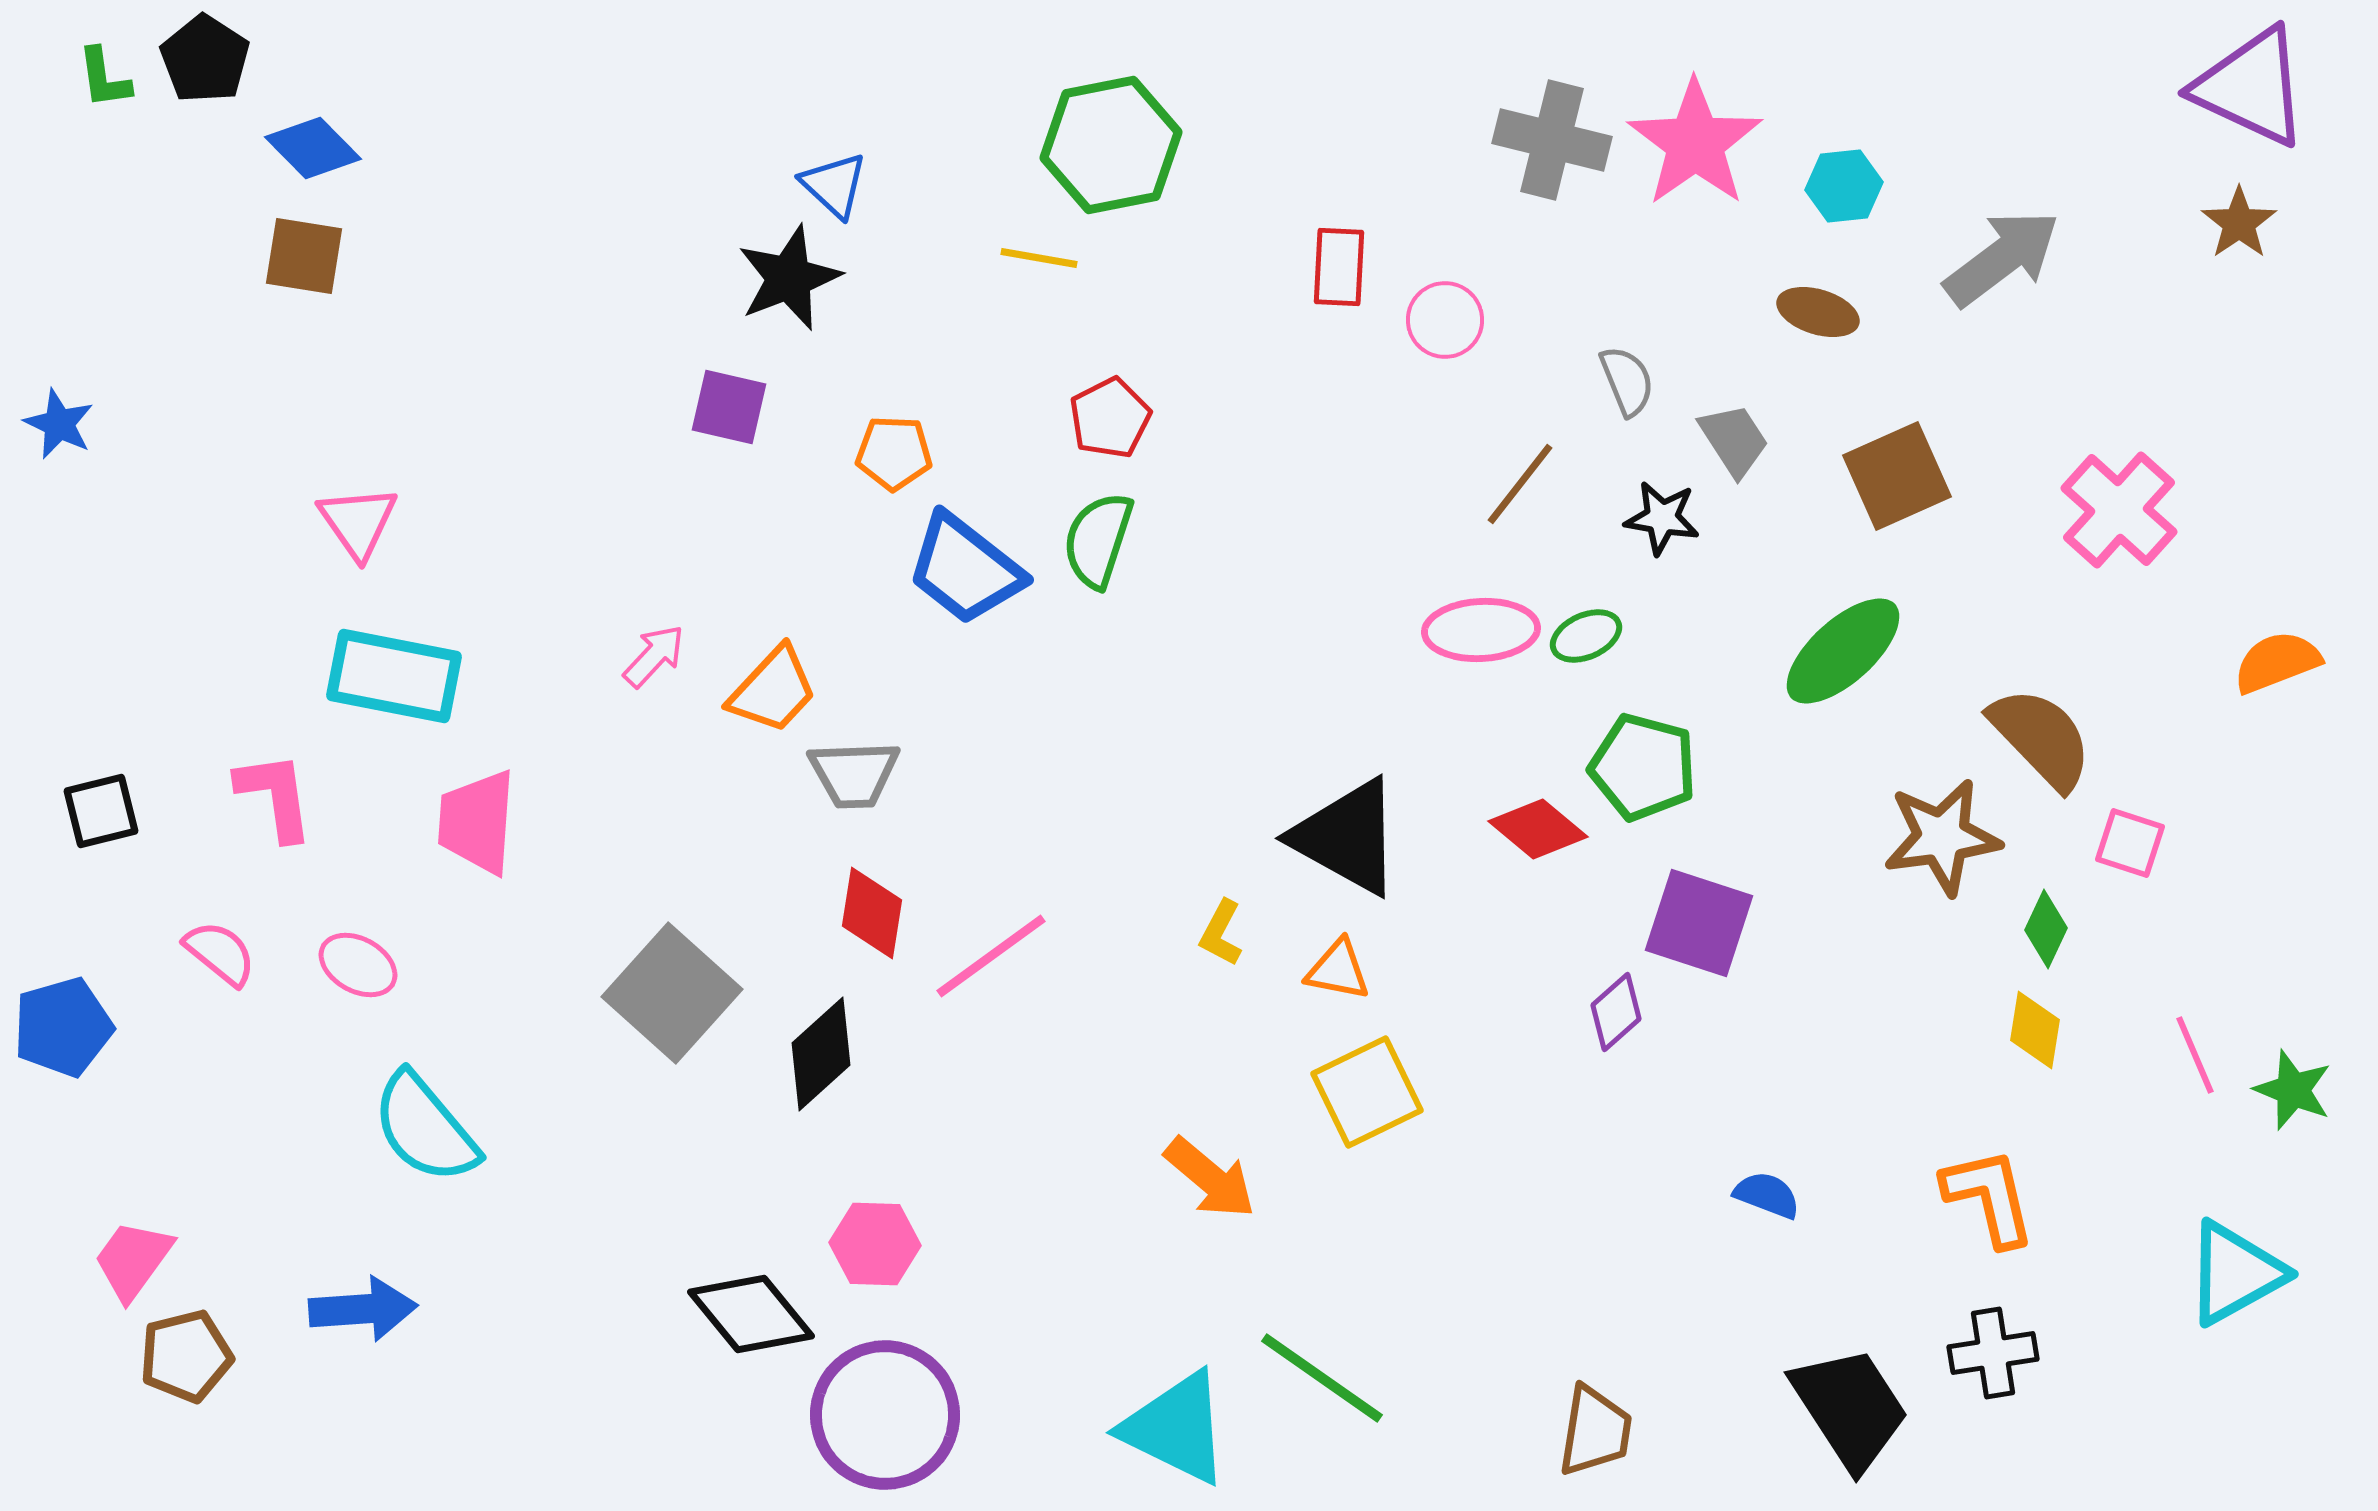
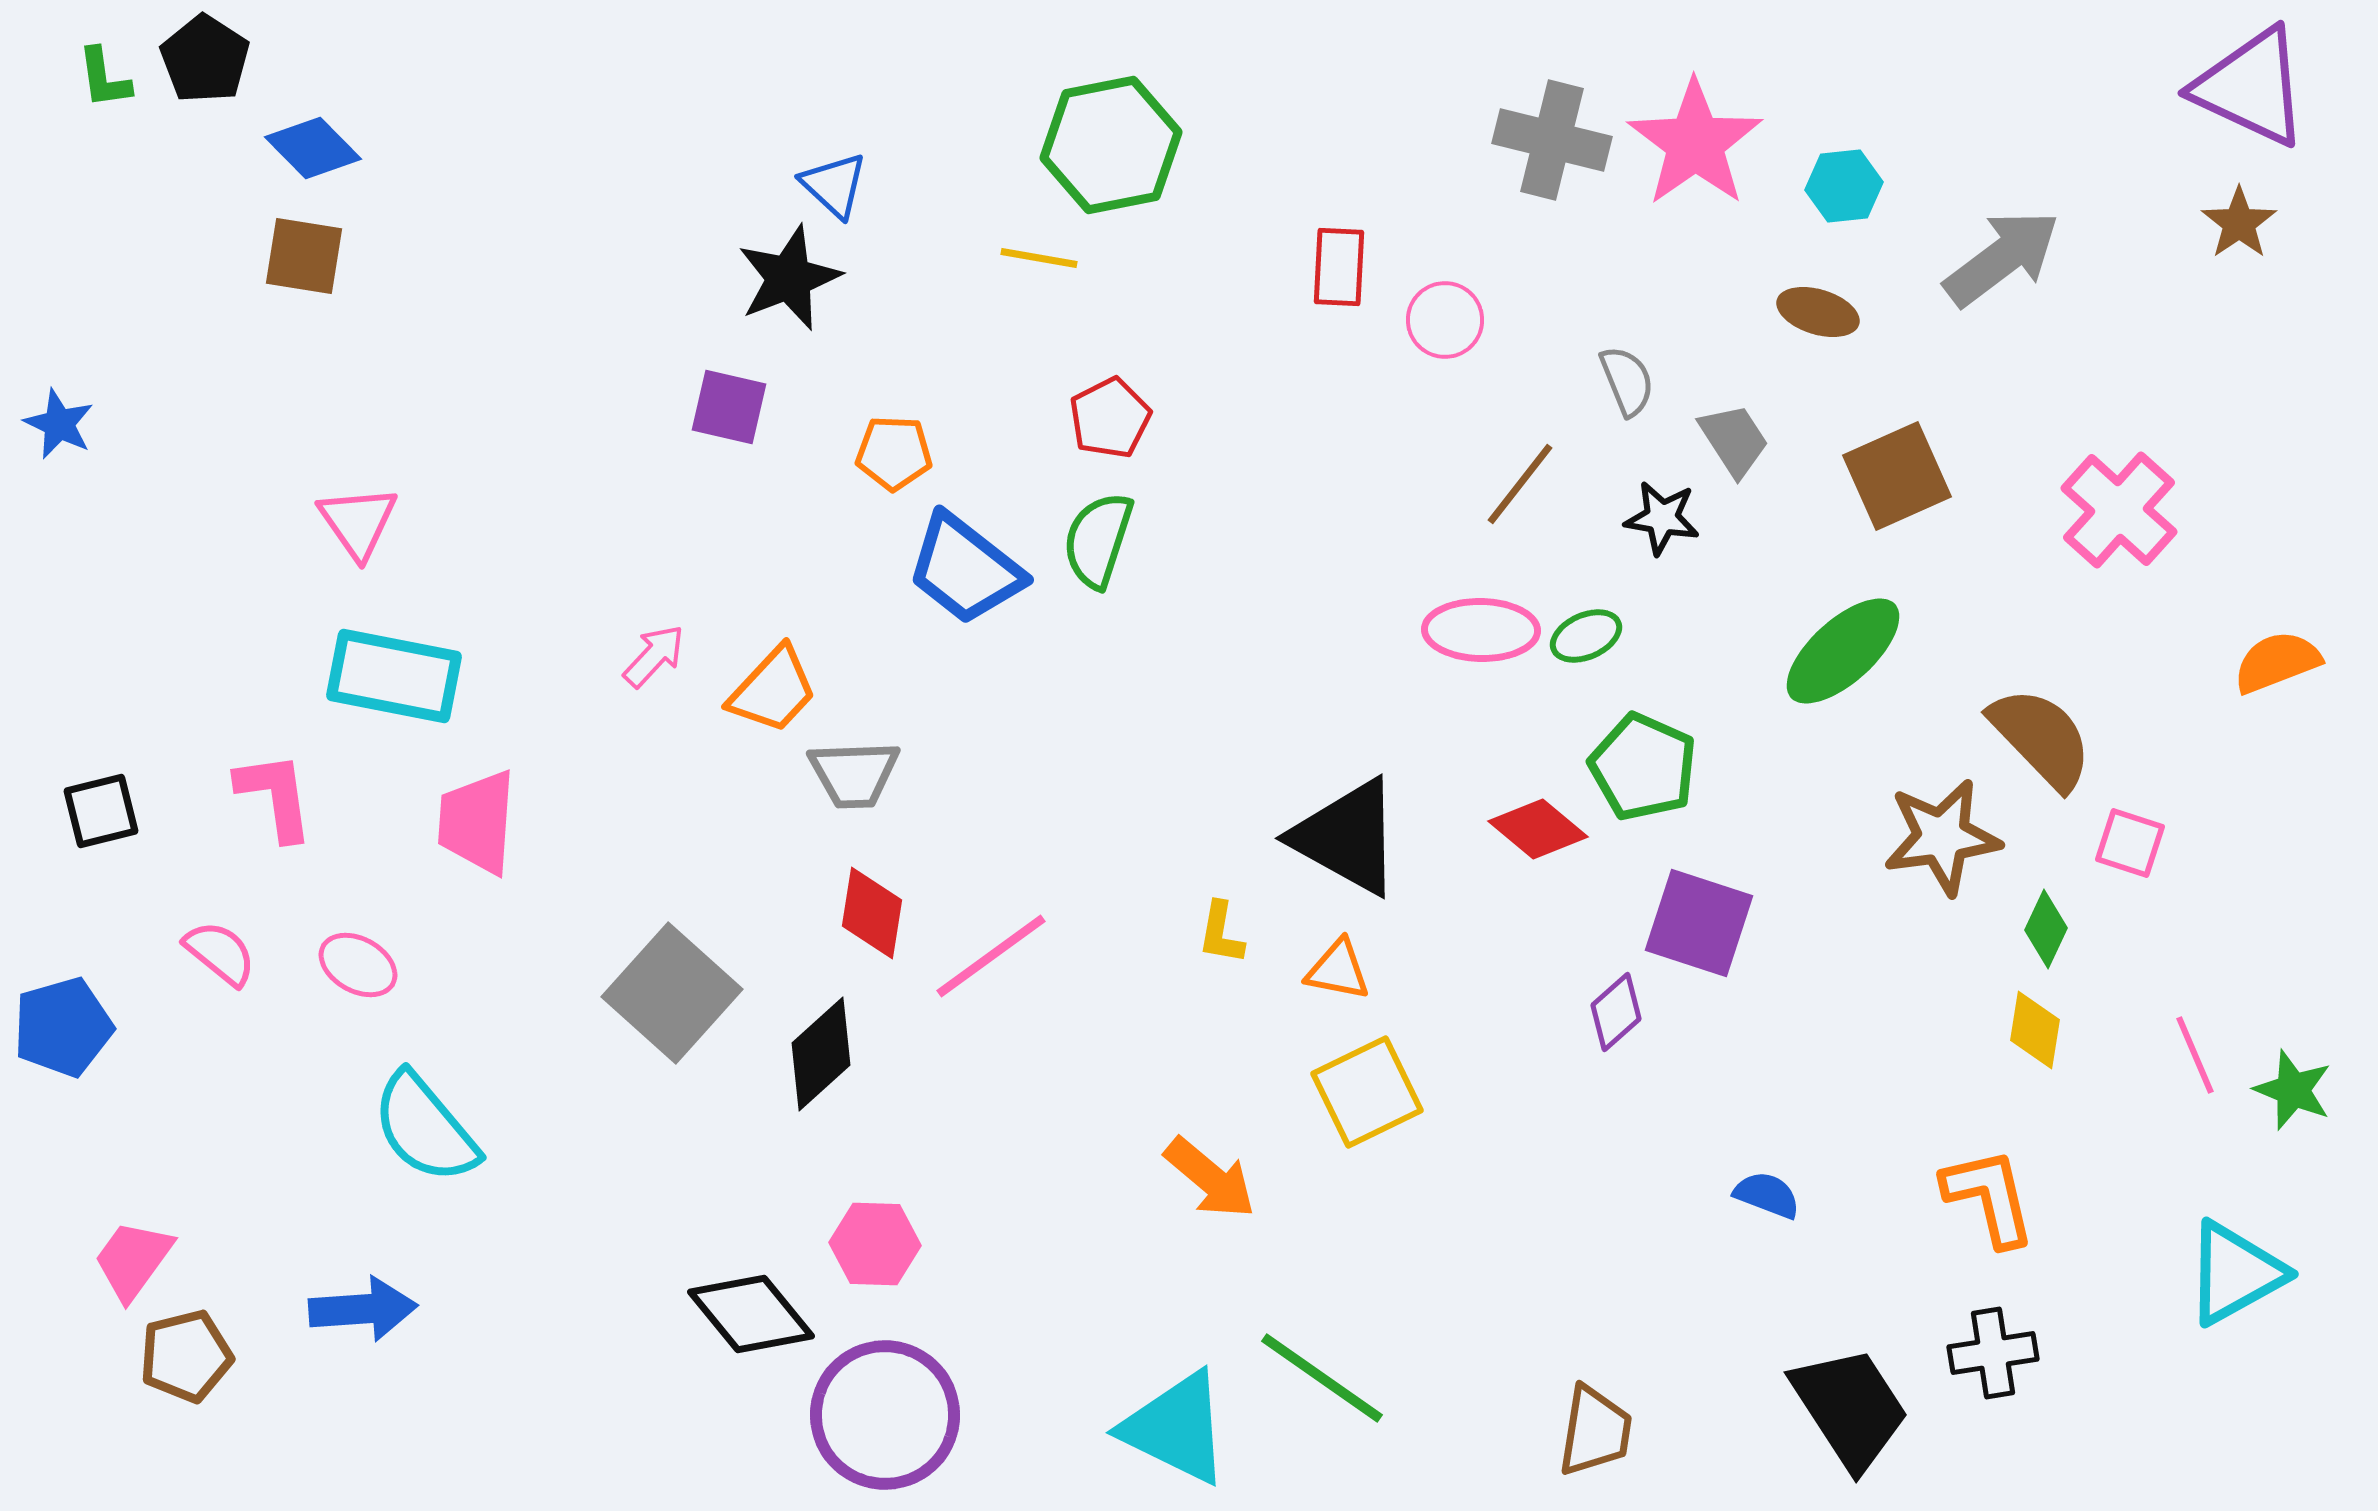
pink ellipse at (1481, 630): rotated 4 degrees clockwise
green pentagon at (1643, 767): rotated 9 degrees clockwise
yellow L-shape at (1221, 933): rotated 18 degrees counterclockwise
